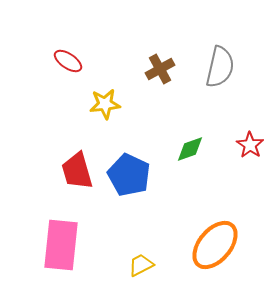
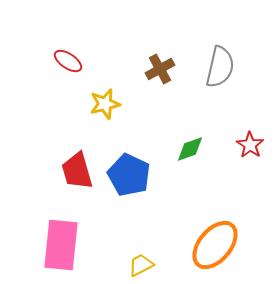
yellow star: rotated 8 degrees counterclockwise
